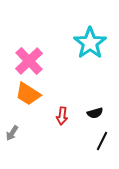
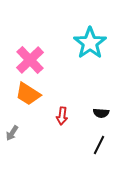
pink cross: moved 1 px right, 1 px up
black semicircle: moved 6 px right; rotated 21 degrees clockwise
black line: moved 3 px left, 4 px down
